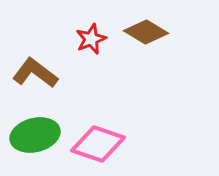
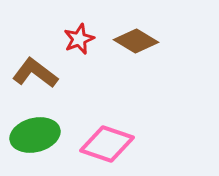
brown diamond: moved 10 px left, 9 px down
red star: moved 12 px left
pink diamond: moved 9 px right
